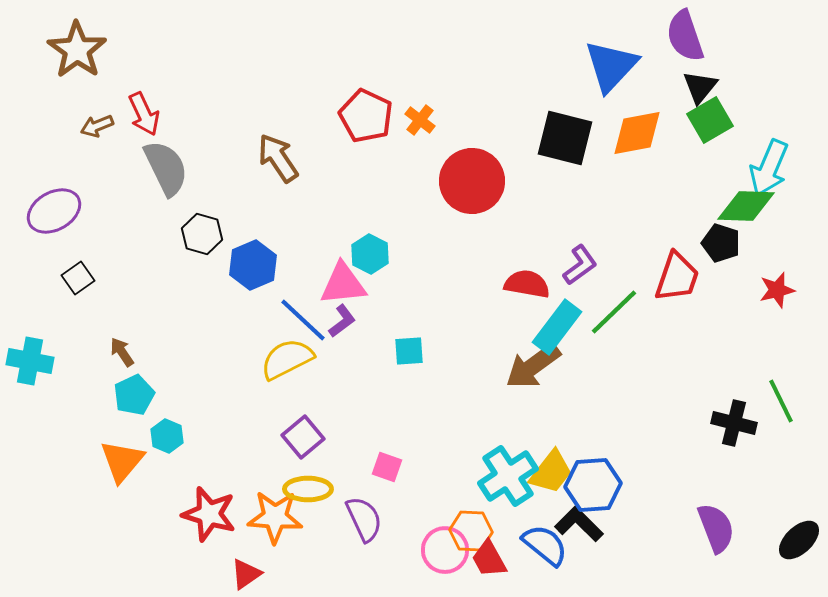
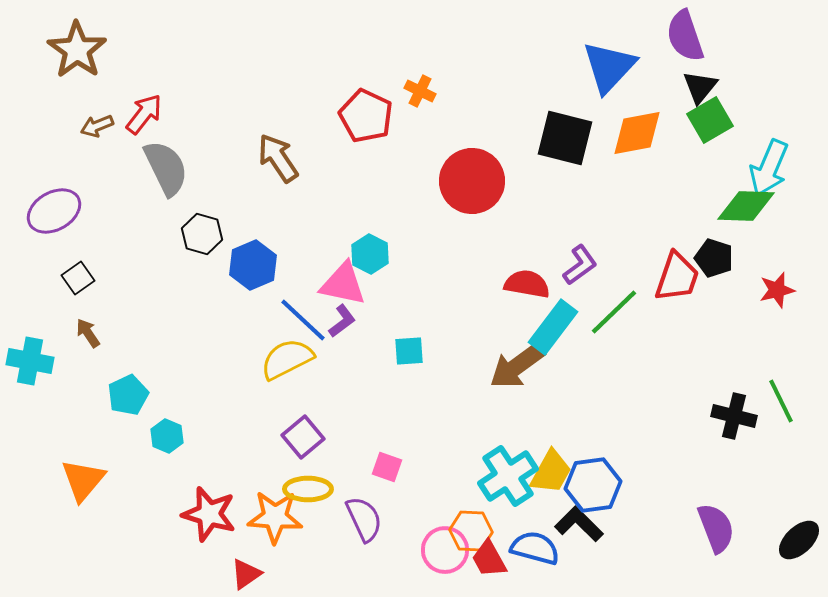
blue triangle at (611, 66): moved 2 px left, 1 px down
red arrow at (144, 114): rotated 117 degrees counterclockwise
orange cross at (420, 120): moved 29 px up; rotated 12 degrees counterclockwise
black pentagon at (721, 243): moved 7 px left, 15 px down
pink triangle at (343, 284): rotated 18 degrees clockwise
cyan rectangle at (557, 327): moved 4 px left
brown arrow at (122, 352): moved 34 px left, 19 px up
brown arrow at (533, 366): moved 16 px left
cyan pentagon at (134, 395): moved 6 px left
black cross at (734, 423): moved 7 px up
orange triangle at (122, 461): moved 39 px left, 19 px down
yellow trapezoid at (551, 472): rotated 9 degrees counterclockwise
blue hexagon at (593, 485): rotated 4 degrees counterclockwise
blue semicircle at (545, 545): moved 10 px left, 3 px down; rotated 24 degrees counterclockwise
